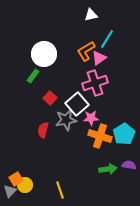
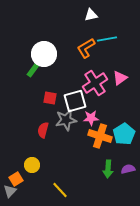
cyan line: rotated 48 degrees clockwise
orange L-shape: moved 3 px up
pink triangle: moved 21 px right, 20 px down
green rectangle: moved 6 px up
pink cross: rotated 15 degrees counterclockwise
red square: rotated 32 degrees counterclockwise
white square: moved 2 px left, 3 px up; rotated 25 degrees clockwise
purple semicircle: moved 1 px left, 4 px down; rotated 24 degrees counterclockwise
green arrow: rotated 102 degrees clockwise
yellow circle: moved 7 px right, 20 px up
yellow line: rotated 24 degrees counterclockwise
